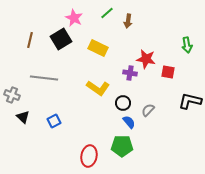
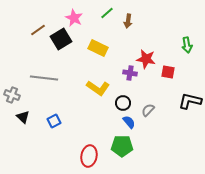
brown line: moved 8 px right, 10 px up; rotated 42 degrees clockwise
